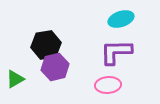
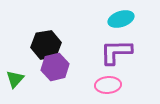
green triangle: rotated 18 degrees counterclockwise
